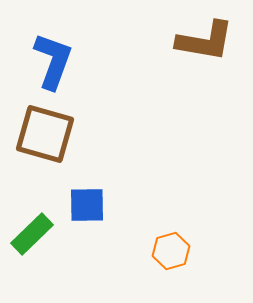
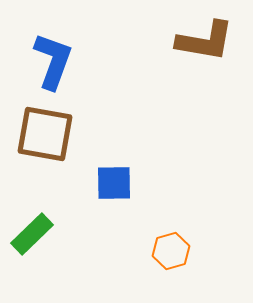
brown square: rotated 6 degrees counterclockwise
blue square: moved 27 px right, 22 px up
